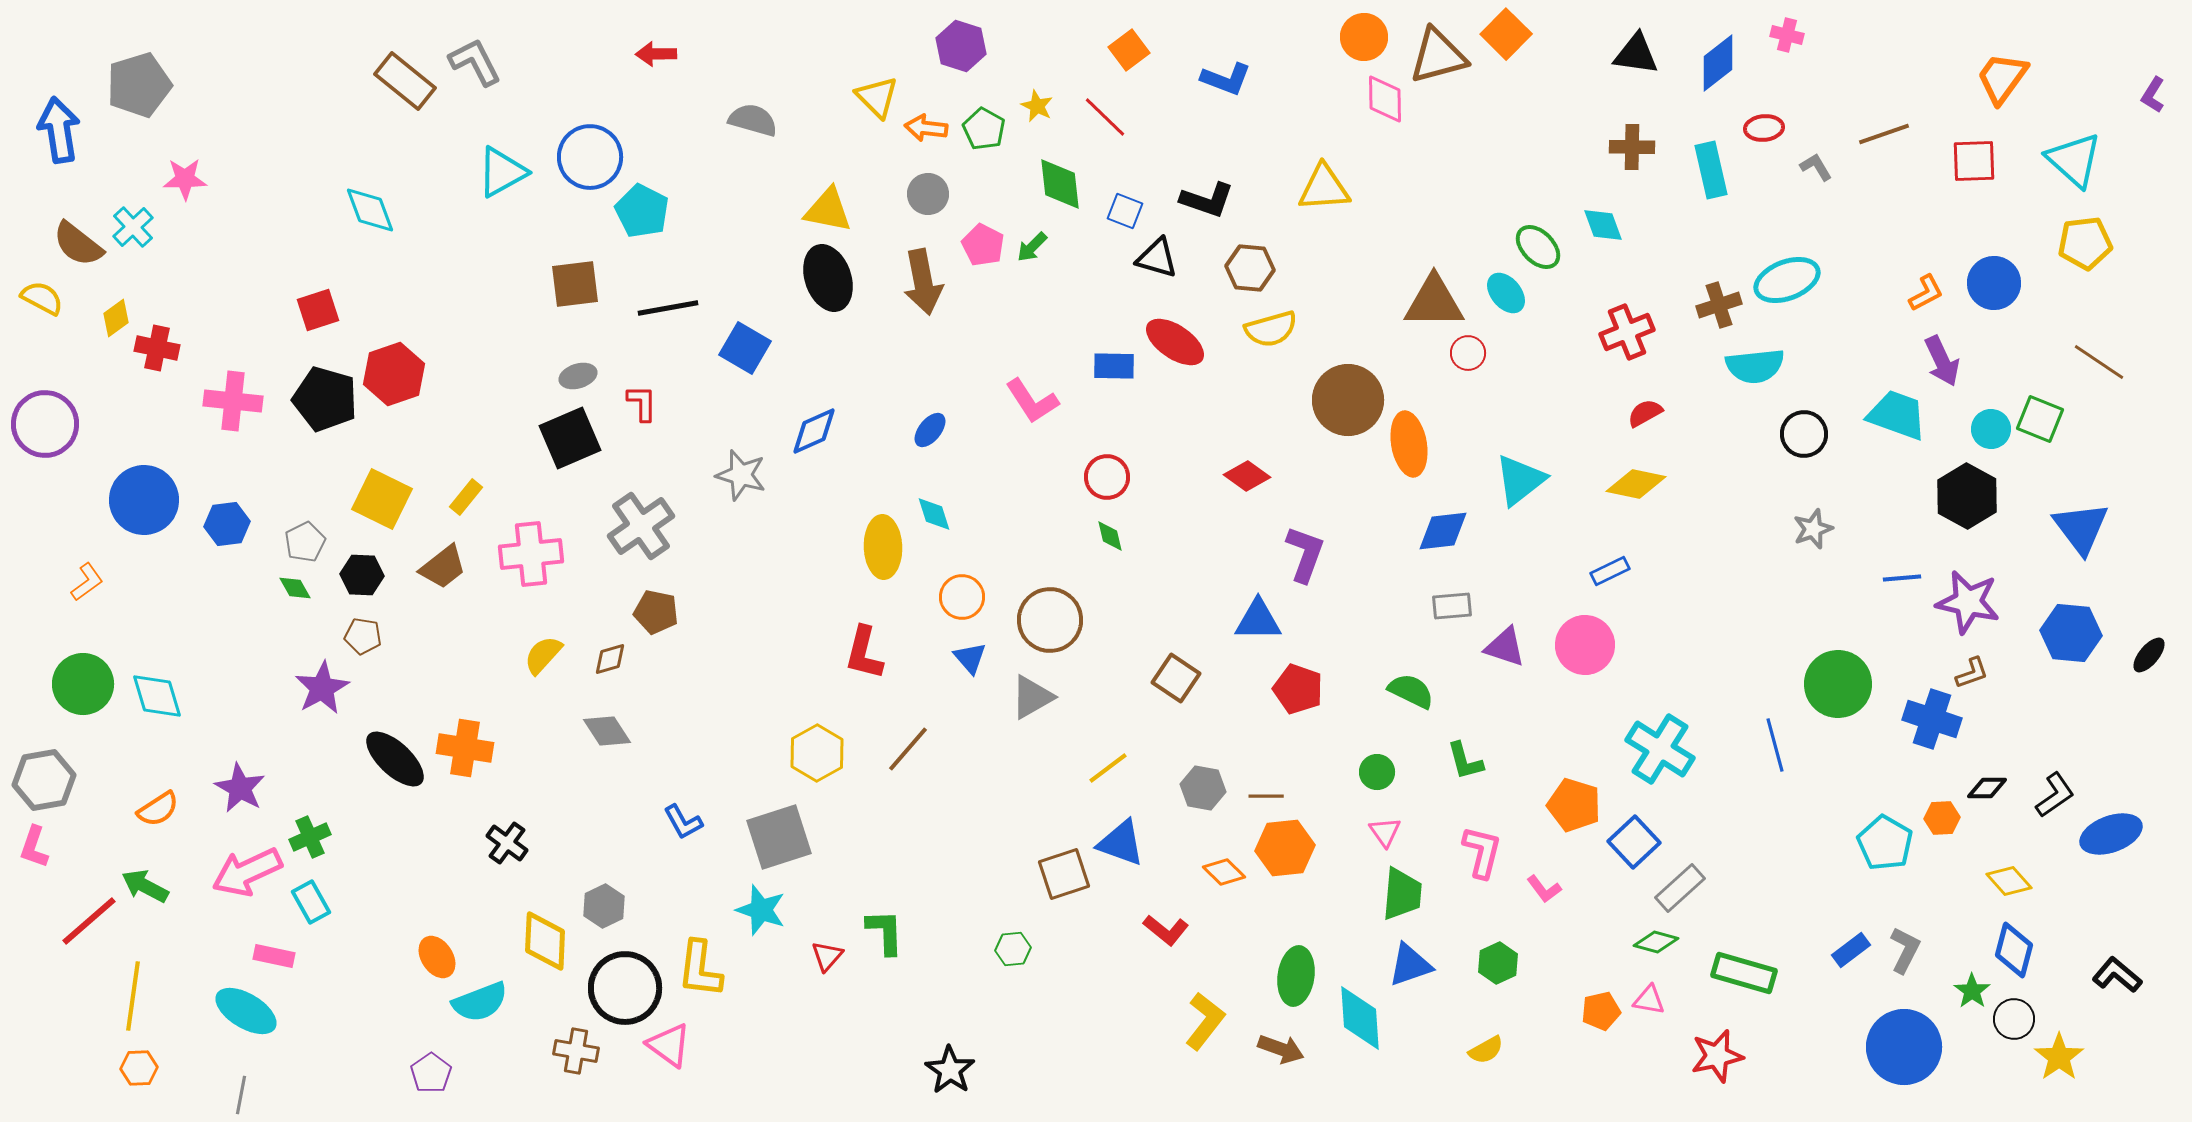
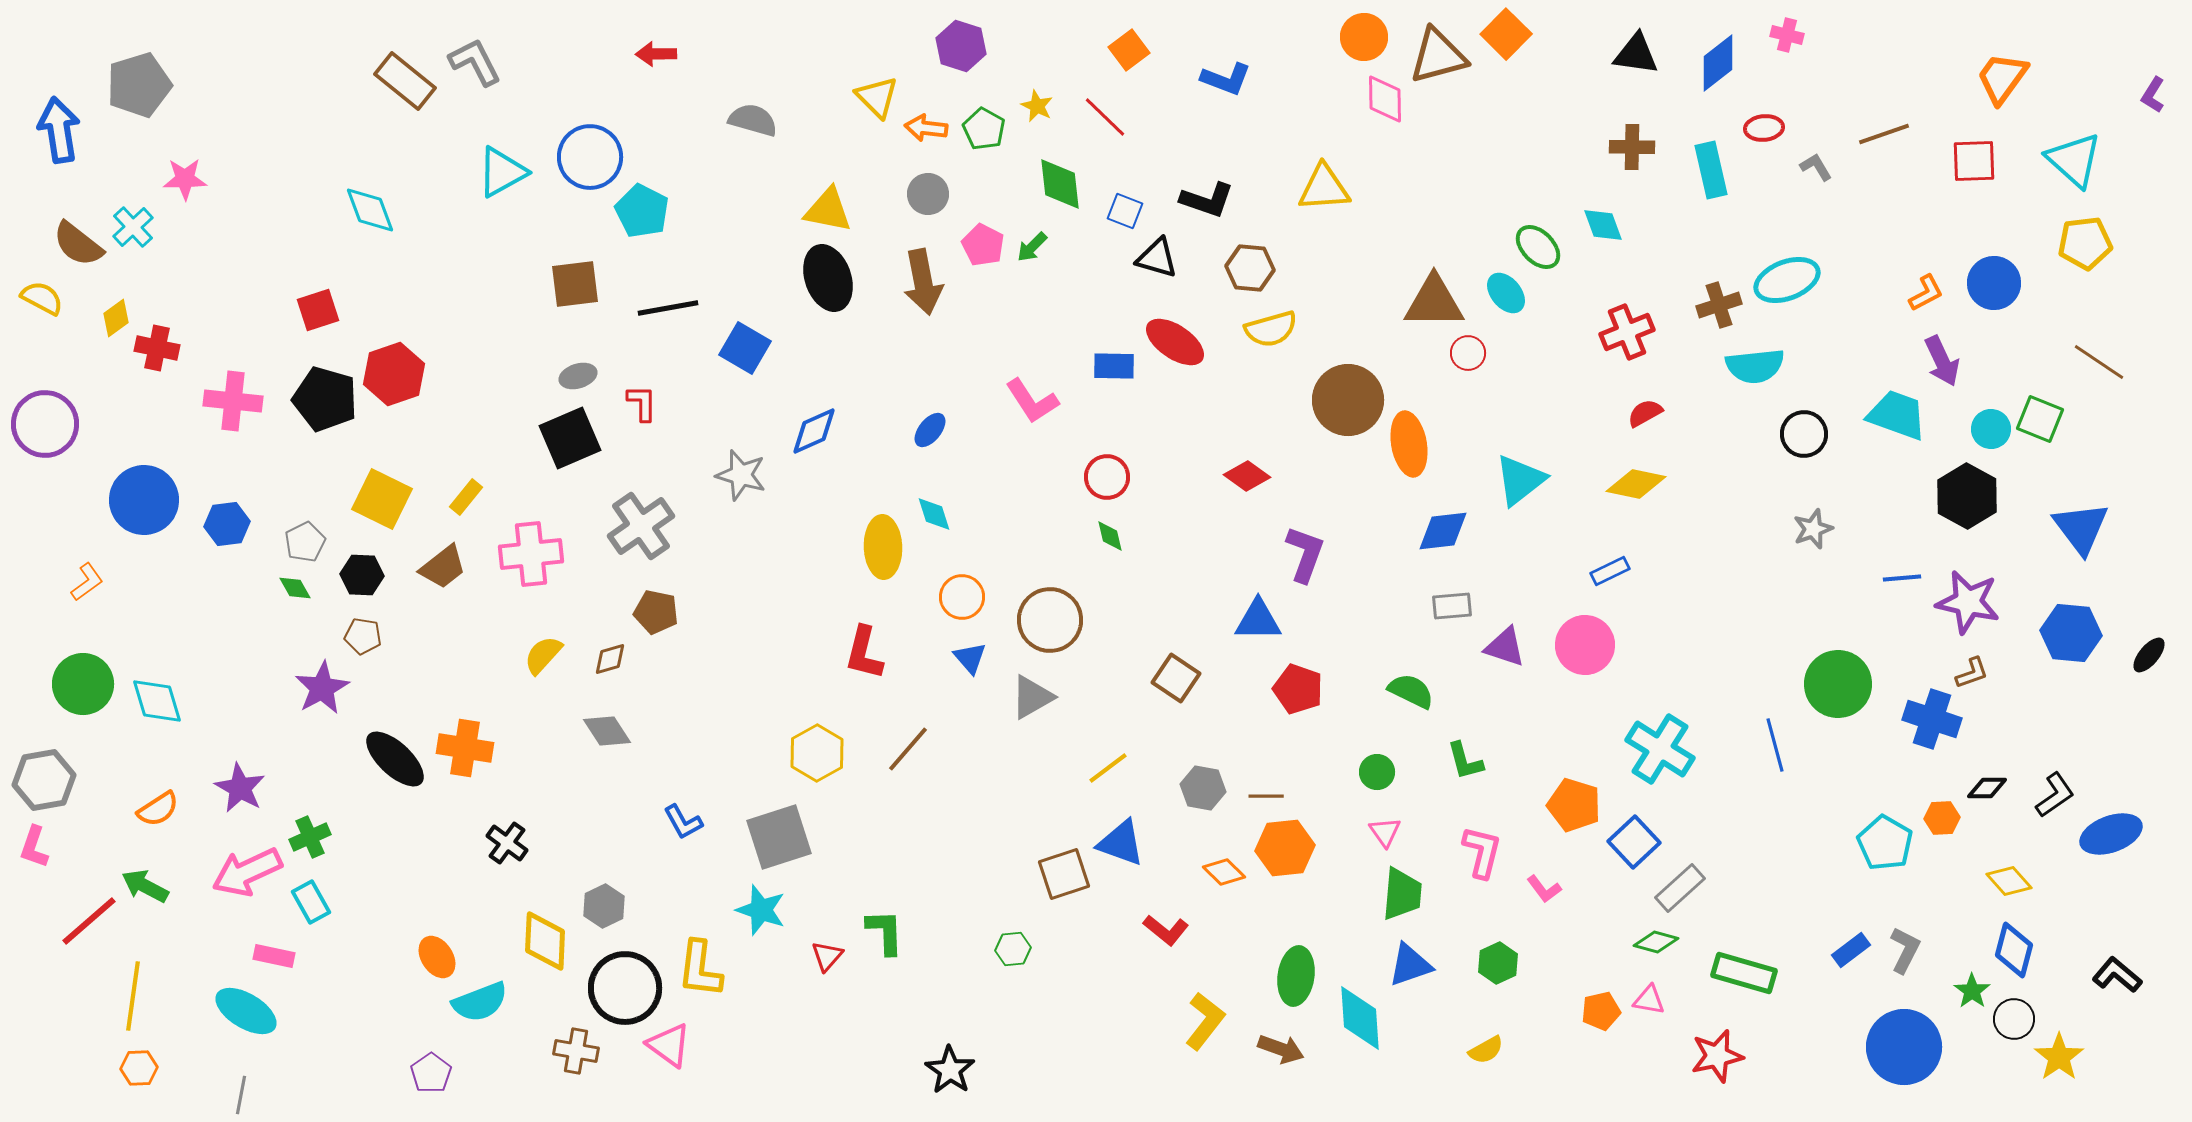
cyan diamond at (157, 696): moved 5 px down
